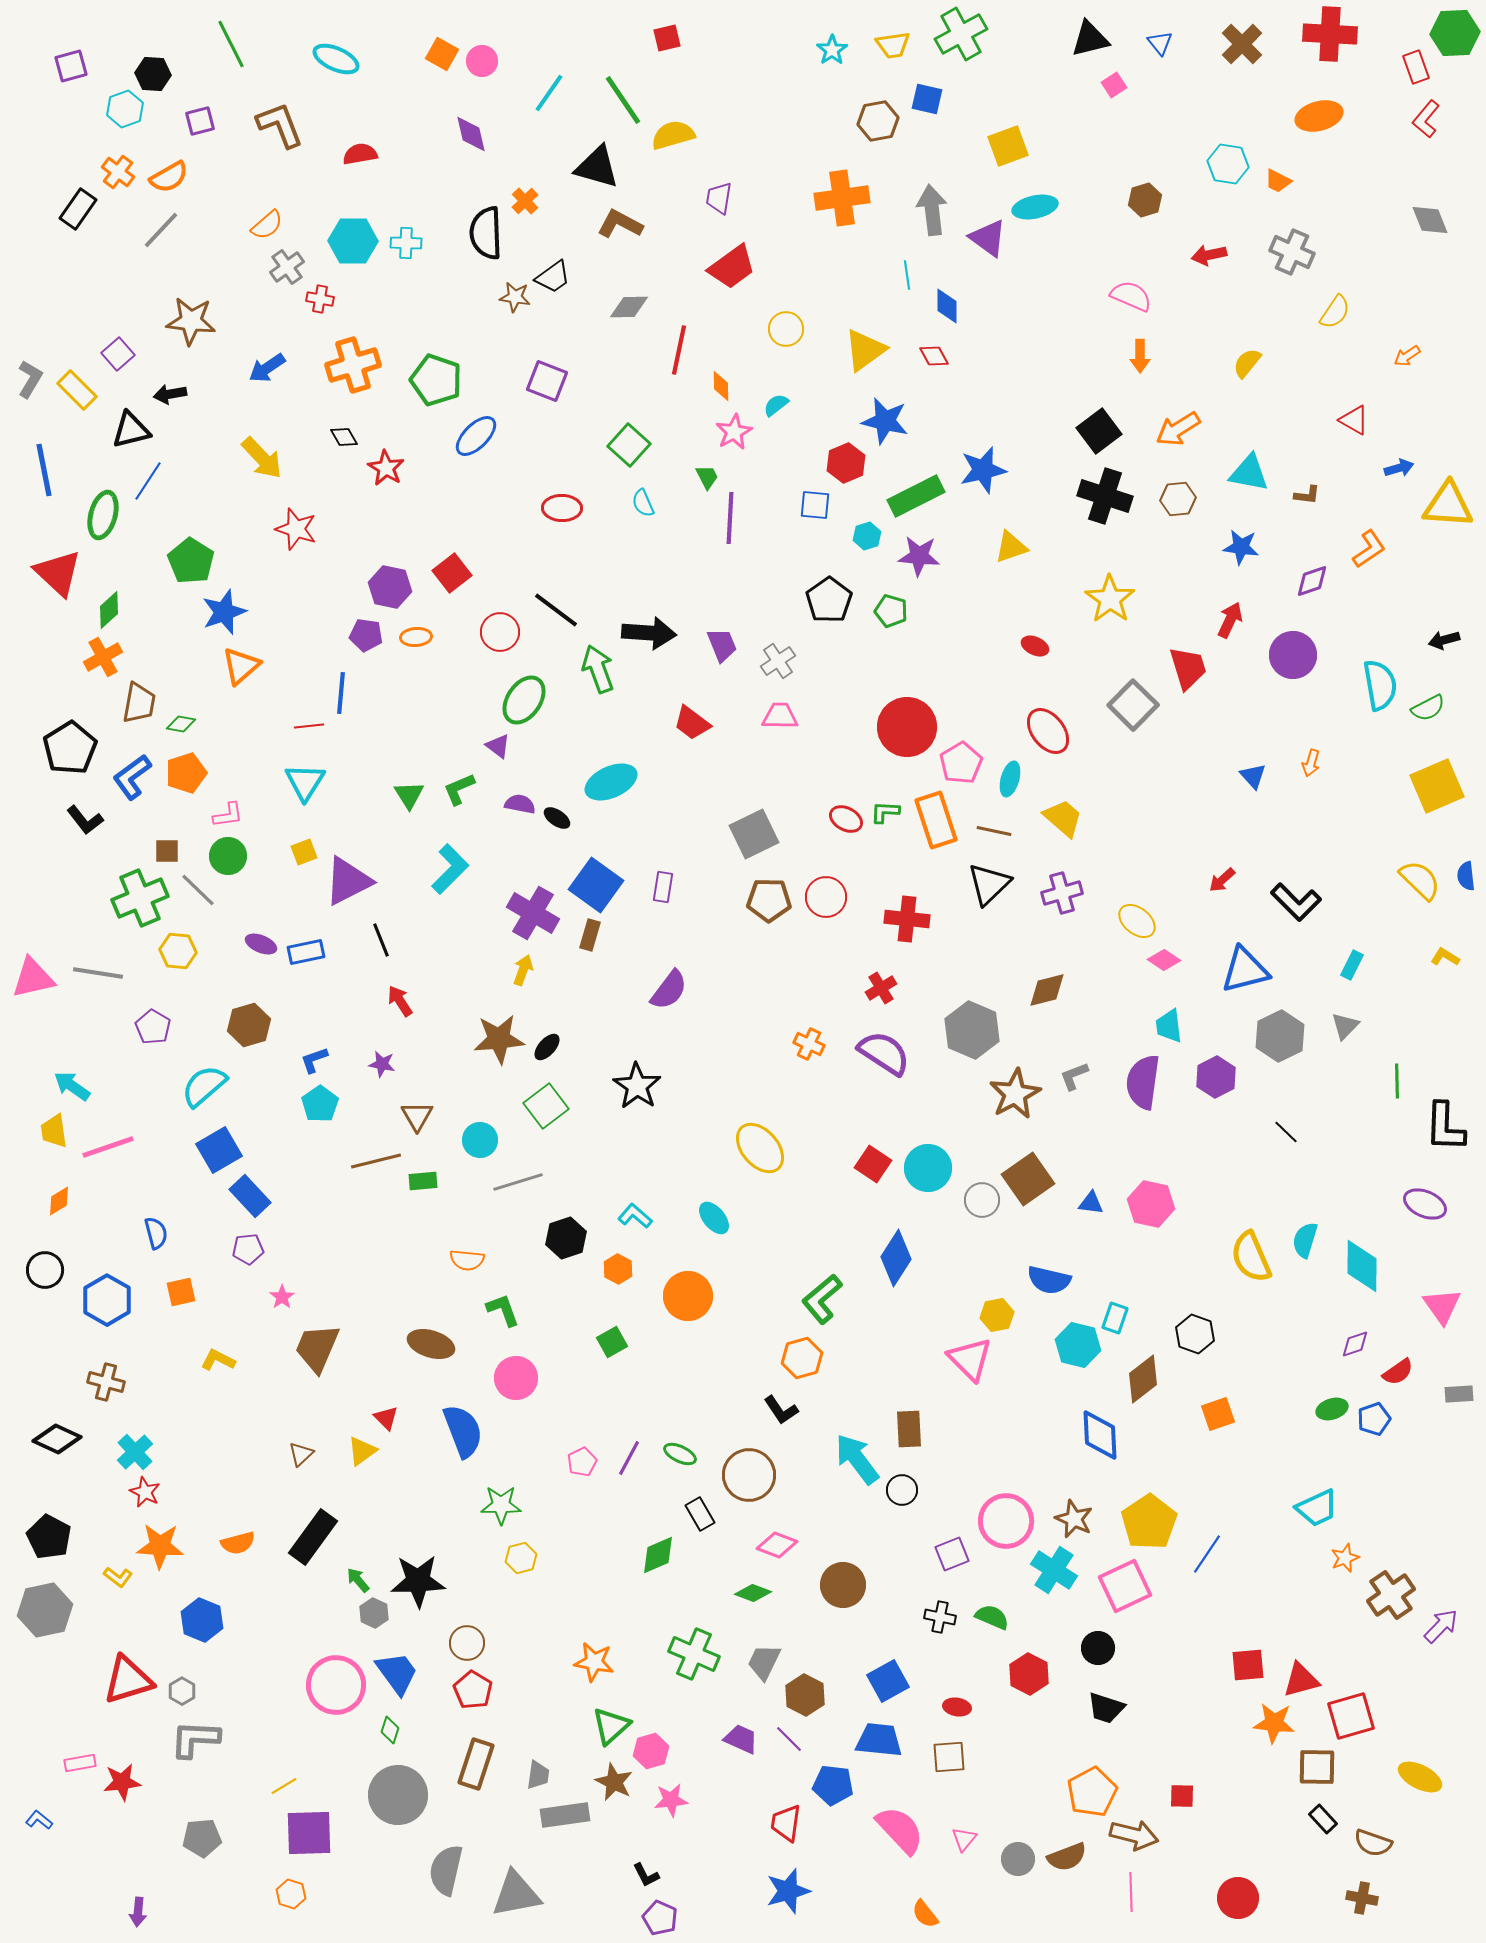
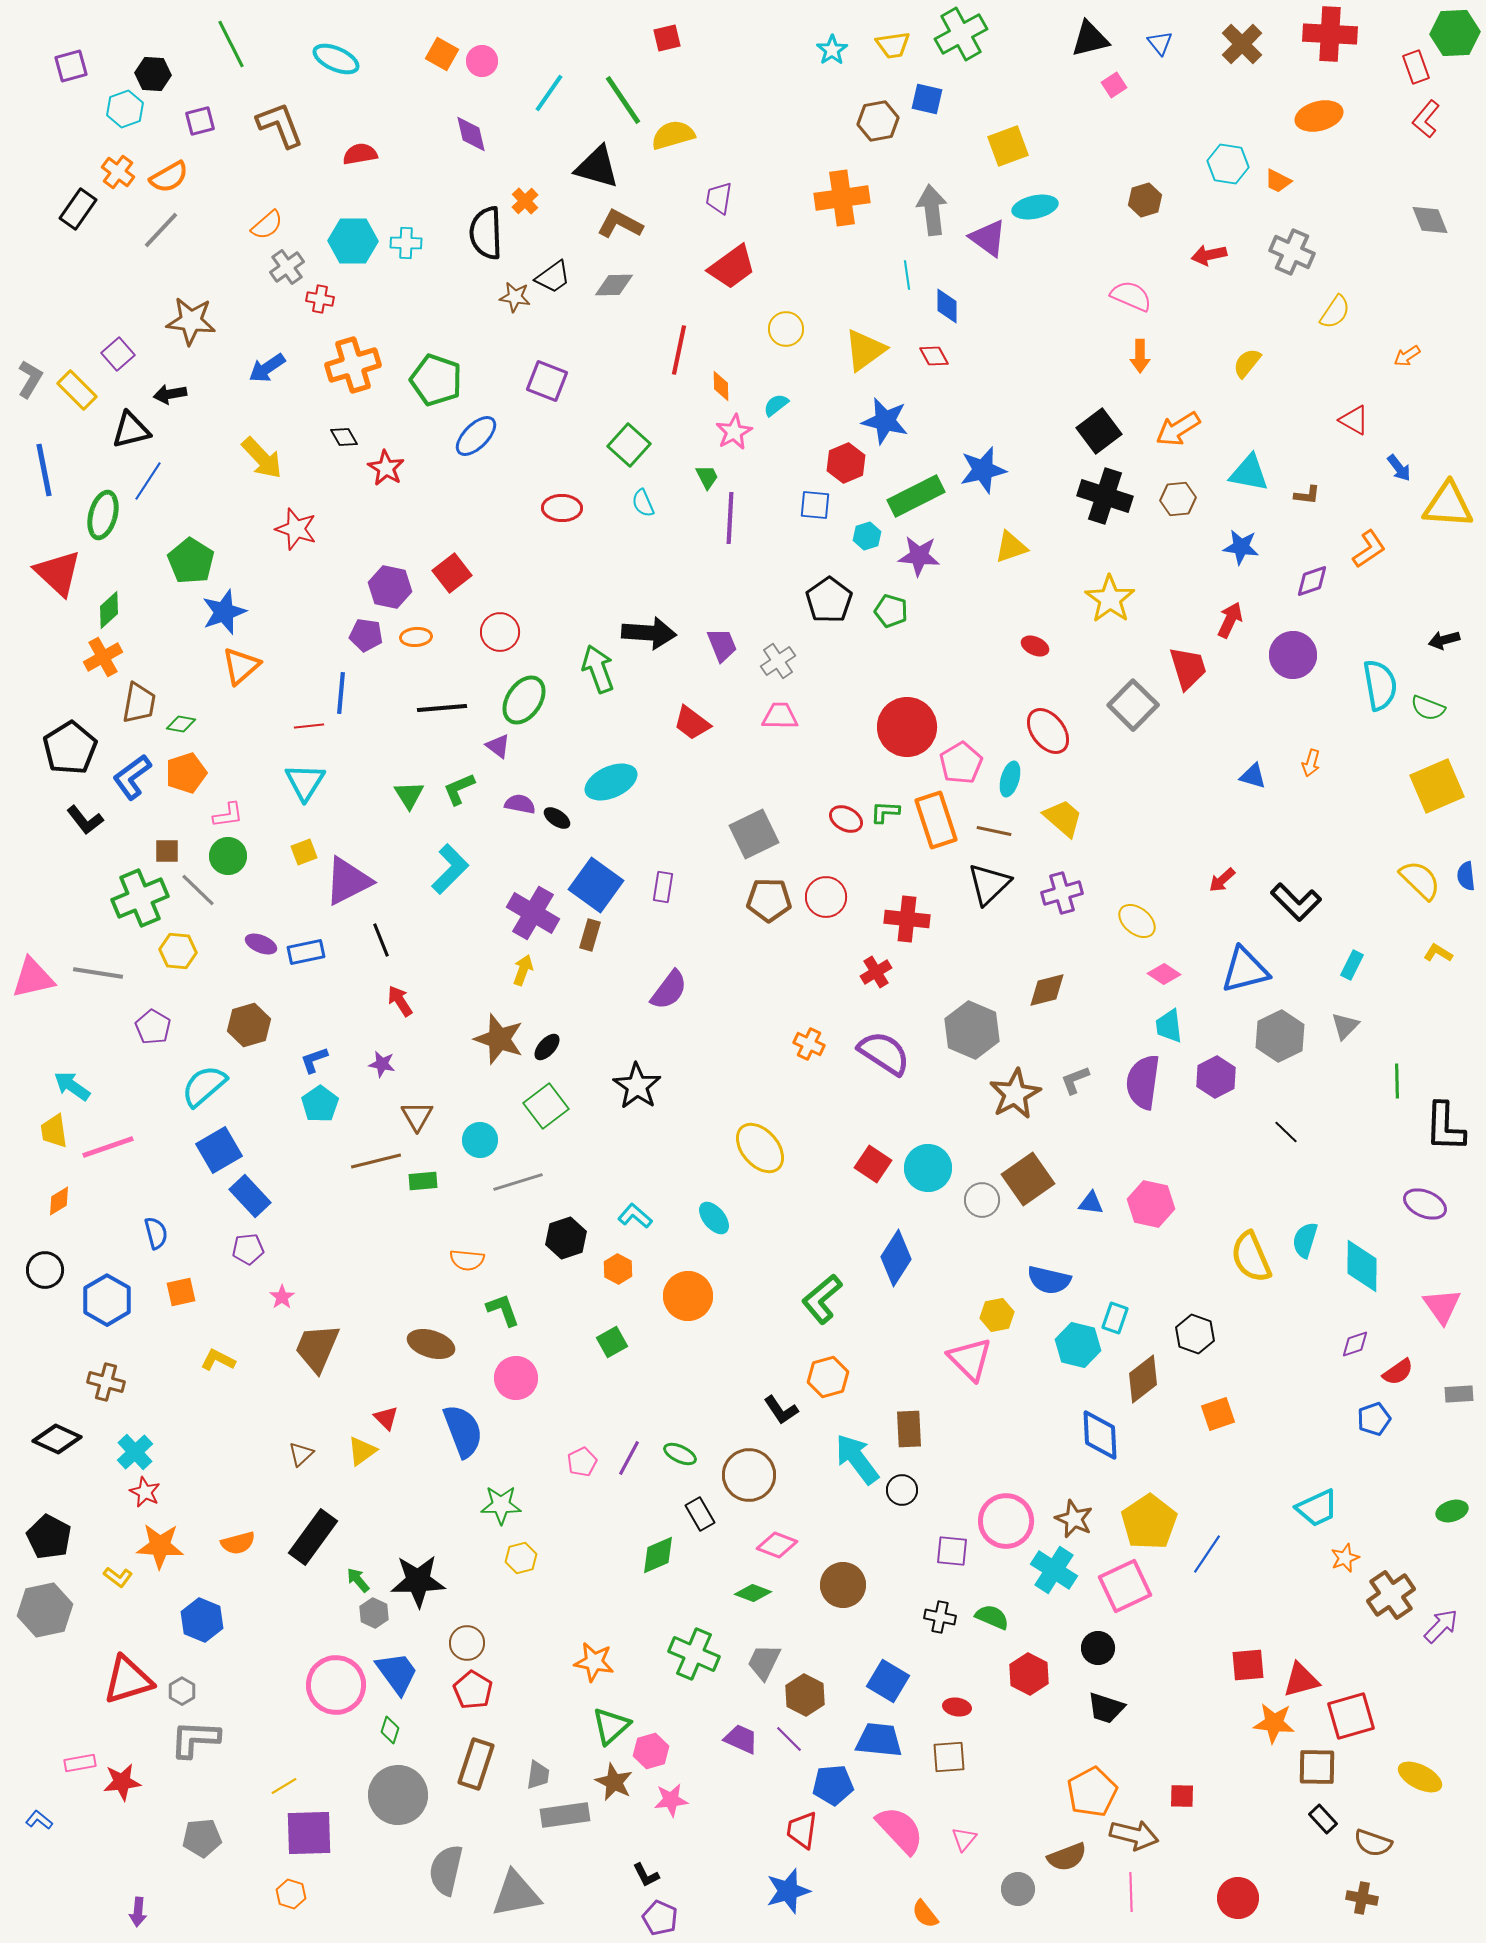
gray diamond at (629, 307): moved 15 px left, 22 px up
blue arrow at (1399, 468): rotated 68 degrees clockwise
black line at (556, 610): moved 114 px left, 98 px down; rotated 42 degrees counterclockwise
green semicircle at (1428, 708): rotated 48 degrees clockwise
blue triangle at (1253, 776): rotated 32 degrees counterclockwise
yellow L-shape at (1445, 957): moved 7 px left, 4 px up
pink diamond at (1164, 960): moved 14 px down
red cross at (881, 988): moved 5 px left, 16 px up
brown star at (499, 1039): rotated 24 degrees clockwise
gray L-shape at (1074, 1076): moved 1 px right, 4 px down
orange hexagon at (802, 1358): moved 26 px right, 19 px down
green ellipse at (1332, 1409): moved 120 px right, 102 px down
purple square at (952, 1554): moved 3 px up; rotated 28 degrees clockwise
blue square at (888, 1681): rotated 30 degrees counterclockwise
blue pentagon at (833, 1785): rotated 12 degrees counterclockwise
red trapezoid at (786, 1823): moved 16 px right, 7 px down
gray circle at (1018, 1859): moved 30 px down
